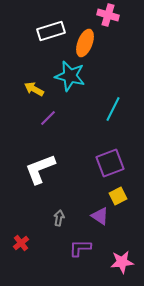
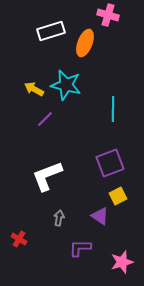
cyan star: moved 4 px left, 9 px down
cyan line: rotated 25 degrees counterclockwise
purple line: moved 3 px left, 1 px down
white L-shape: moved 7 px right, 7 px down
red cross: moved 2 px left, 4 px up; rotated 21 degrees counterclockwise
pink star: rotated 10 degrees counterclockwise
